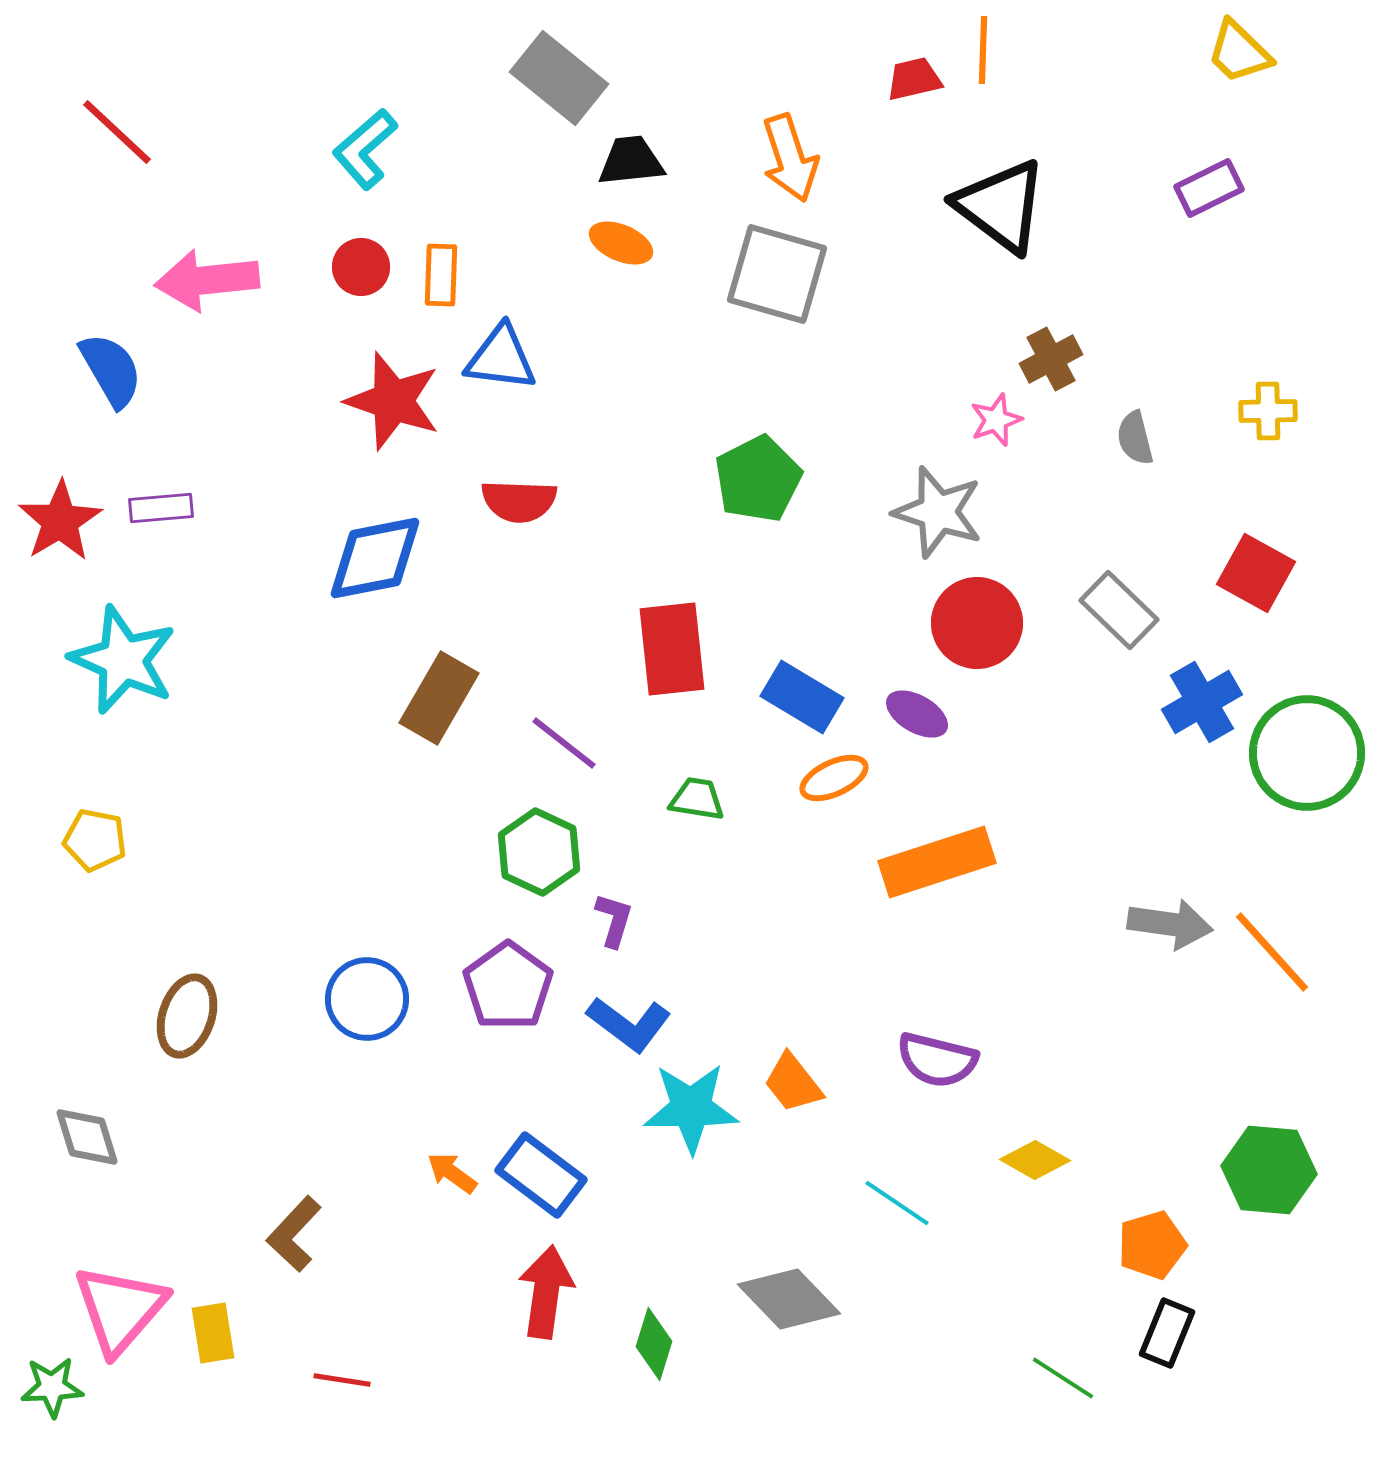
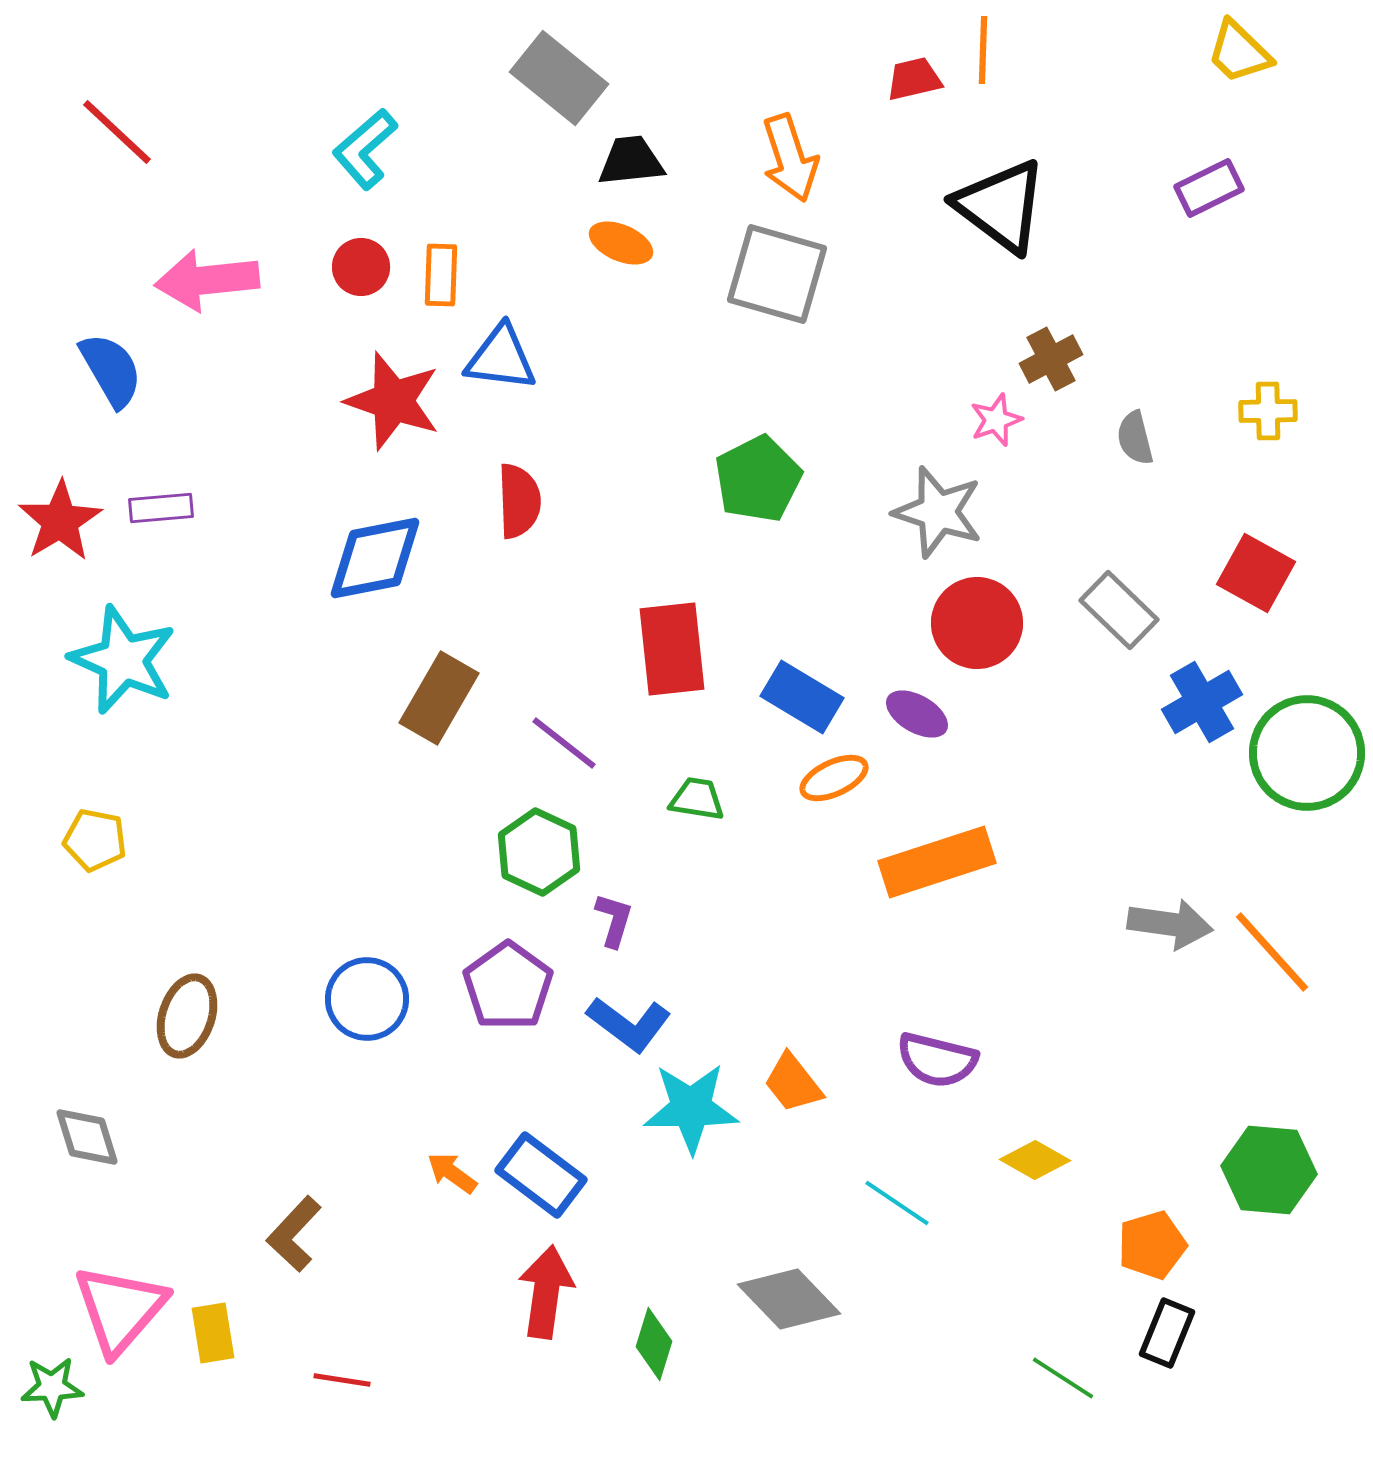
red semicircle at (519, 501): rotated 94 degrees counterclockwise
